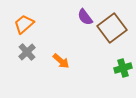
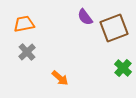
orange trapezoid: rotated 30 degrees clockwise
brown square: moved 2 px right; rotated 16 degrees clockwise
orange arrow: moved 1 px left, 17 px down
green cross: rotated 30 degrees counterclockwise
